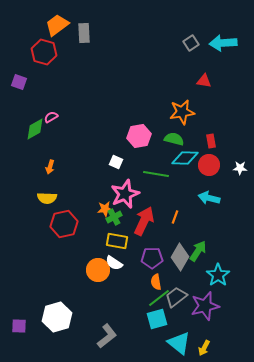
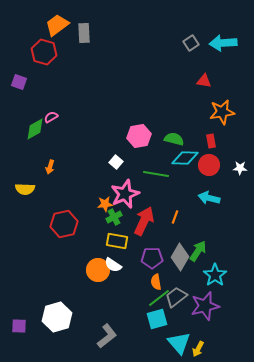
orange star at (182, 112): moved 40 px right
white square at (116, 162): rotated 16 degrees clockwise
yellow semicircle at (47, 198): moved 22 px left, 9 px up
orange star at (105, 209): moved 5 px up
white semicircle at (114, 263): moved 1 px left, 2 px down
cyan star at (218, 275): moved 3 px left
cyan triangle at (179, 343): rotated 10 degrees clockwise
yellow arrow at (204, 348): moved 6 px left, 1 px down
